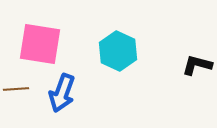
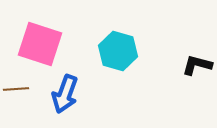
pink square: rotated 9 degrees clockwise
cyan hexagon: rotated 9 degrees counterclockwise
blue arrow: moved 3 px right, 1 px down
